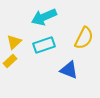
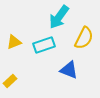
cyan arrow: moved 15 px right; rotated 30 degrees counterclockwise
yellow triangle: rotated 21 degrees clockwise
yellow rectangle: moved 20 px down
